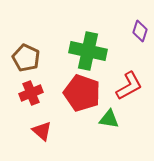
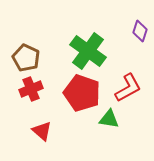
green cross: rotated 24 degrees clockwise
red L-shape: moved 1 px left, 2 px down
red cross: moved 4 px up
